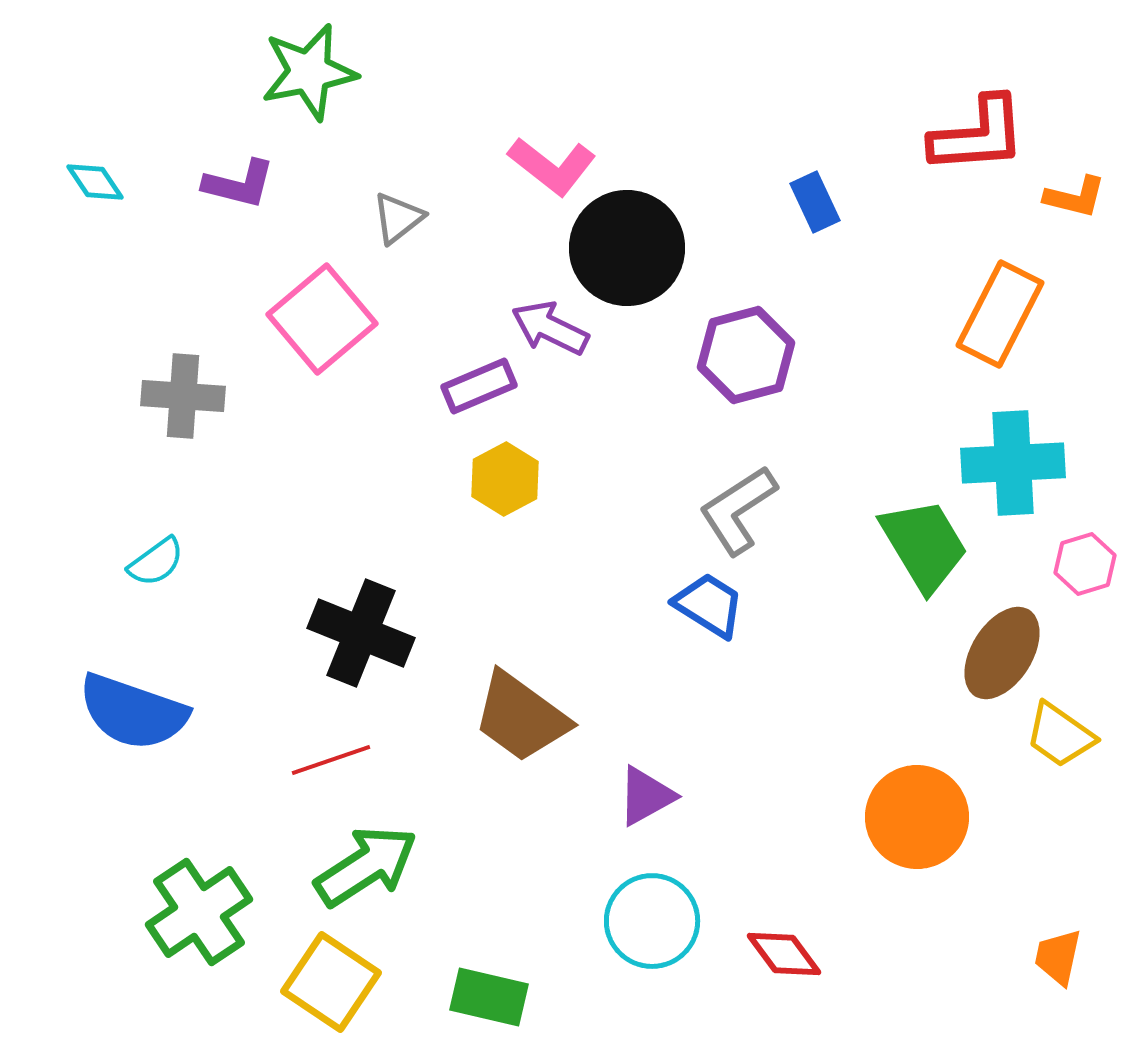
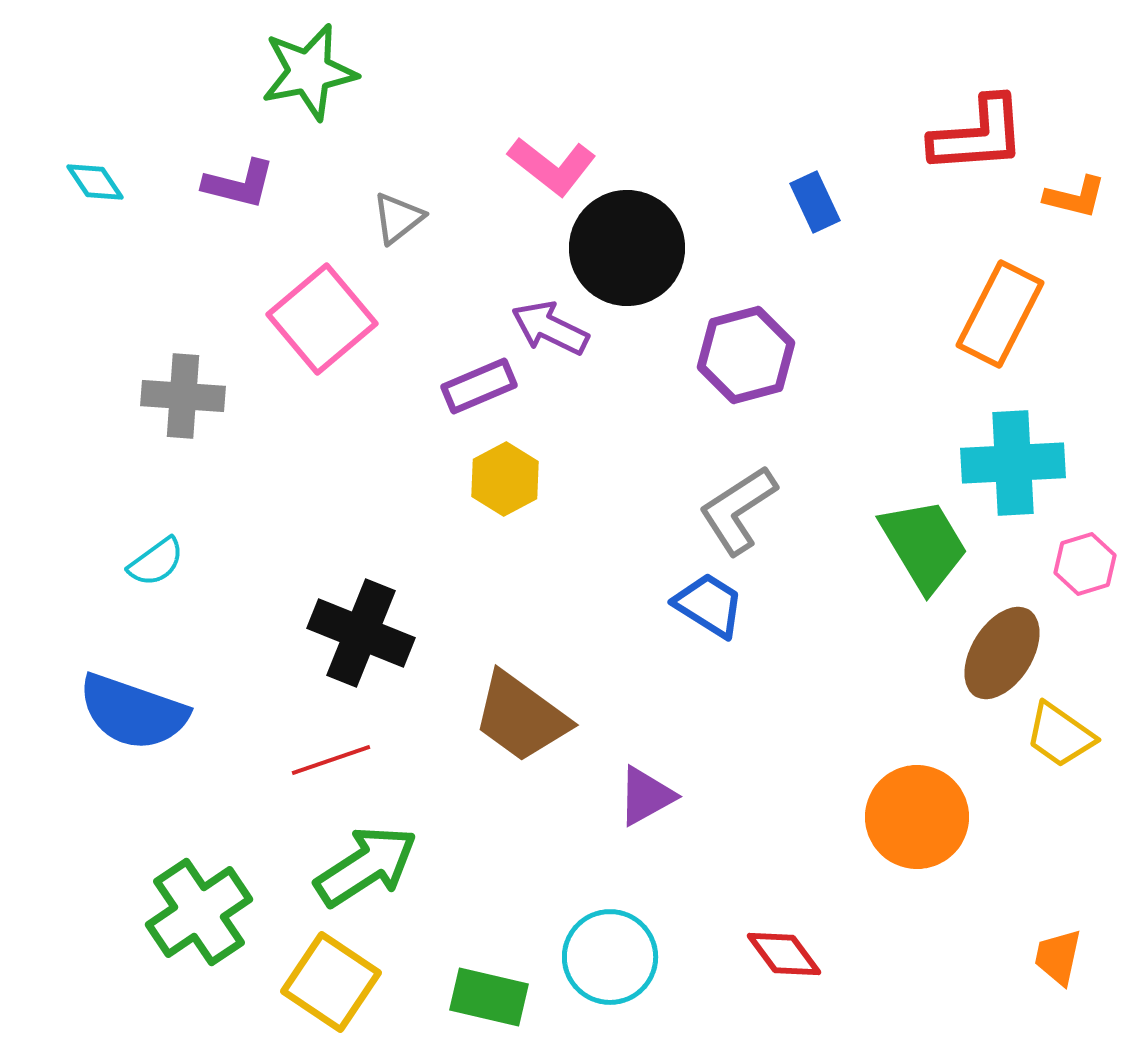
cyan circle: moved 42 px left, 36 px down
